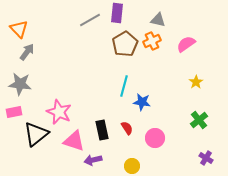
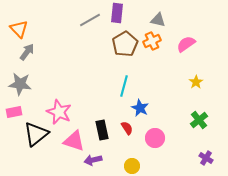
blue star: moved 2 px left, 6 px down; rotated 18 degrees clockwise
